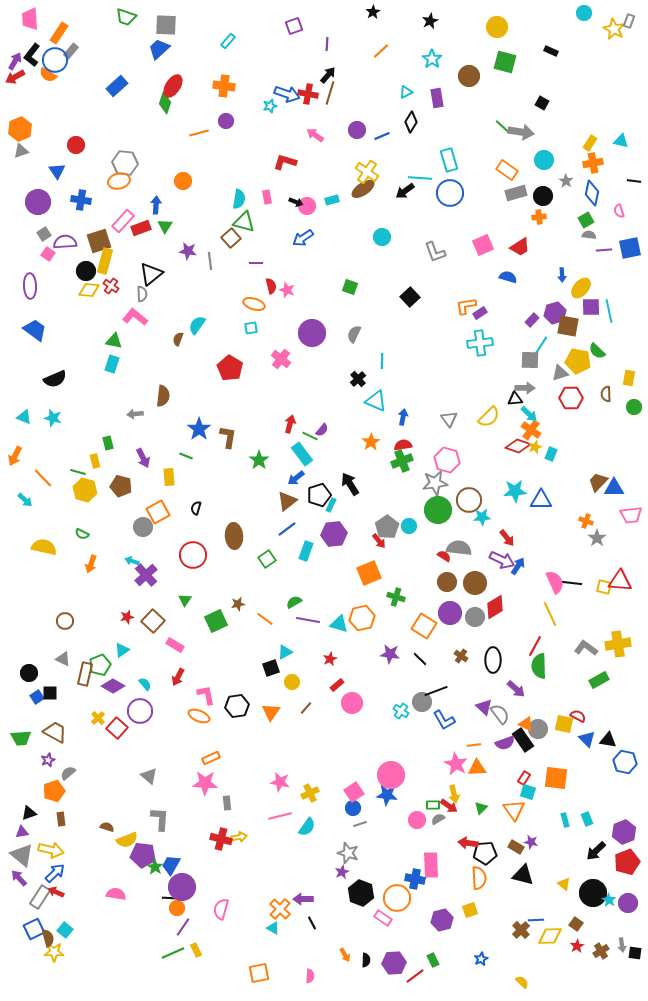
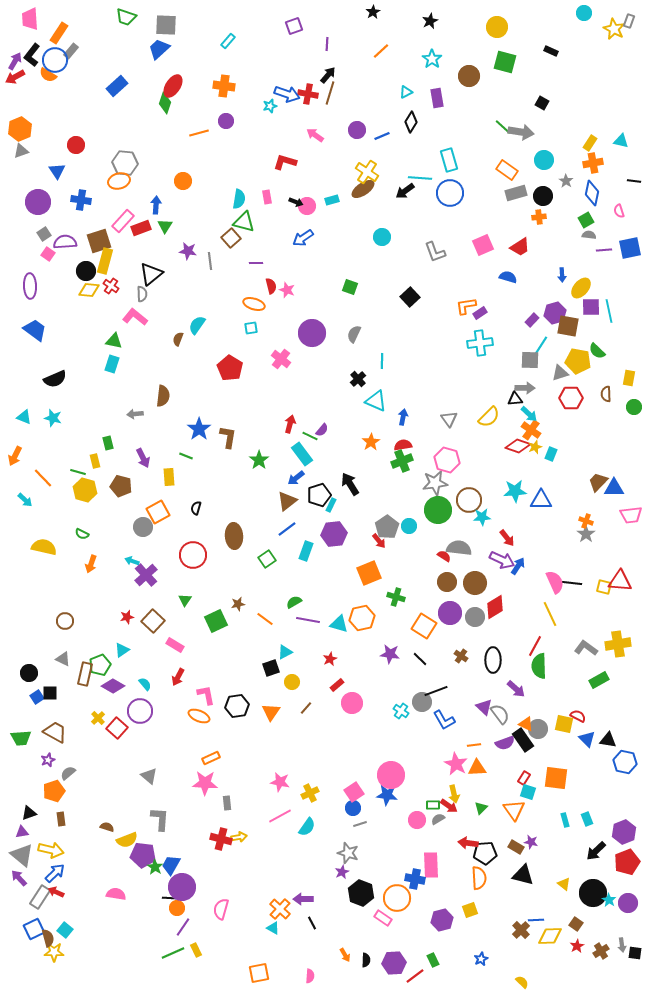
gray star at (597, 538): moved 11 px left, 4 px up
pink line at (280, 816): rotated 15 degrees counterclockwise
